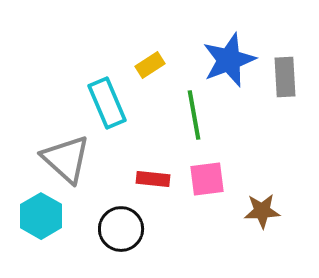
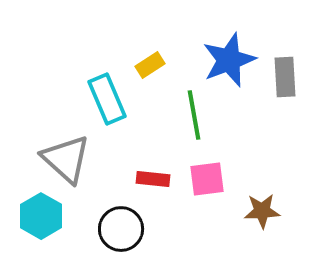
cyan rectangle: moved 4 px up
